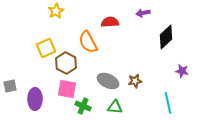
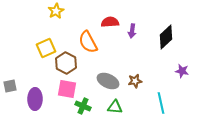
purple arrow: moved 11 px left, 18 px down; rotated 72 degrees counterclockwise
cyan line: moved 7 px left
